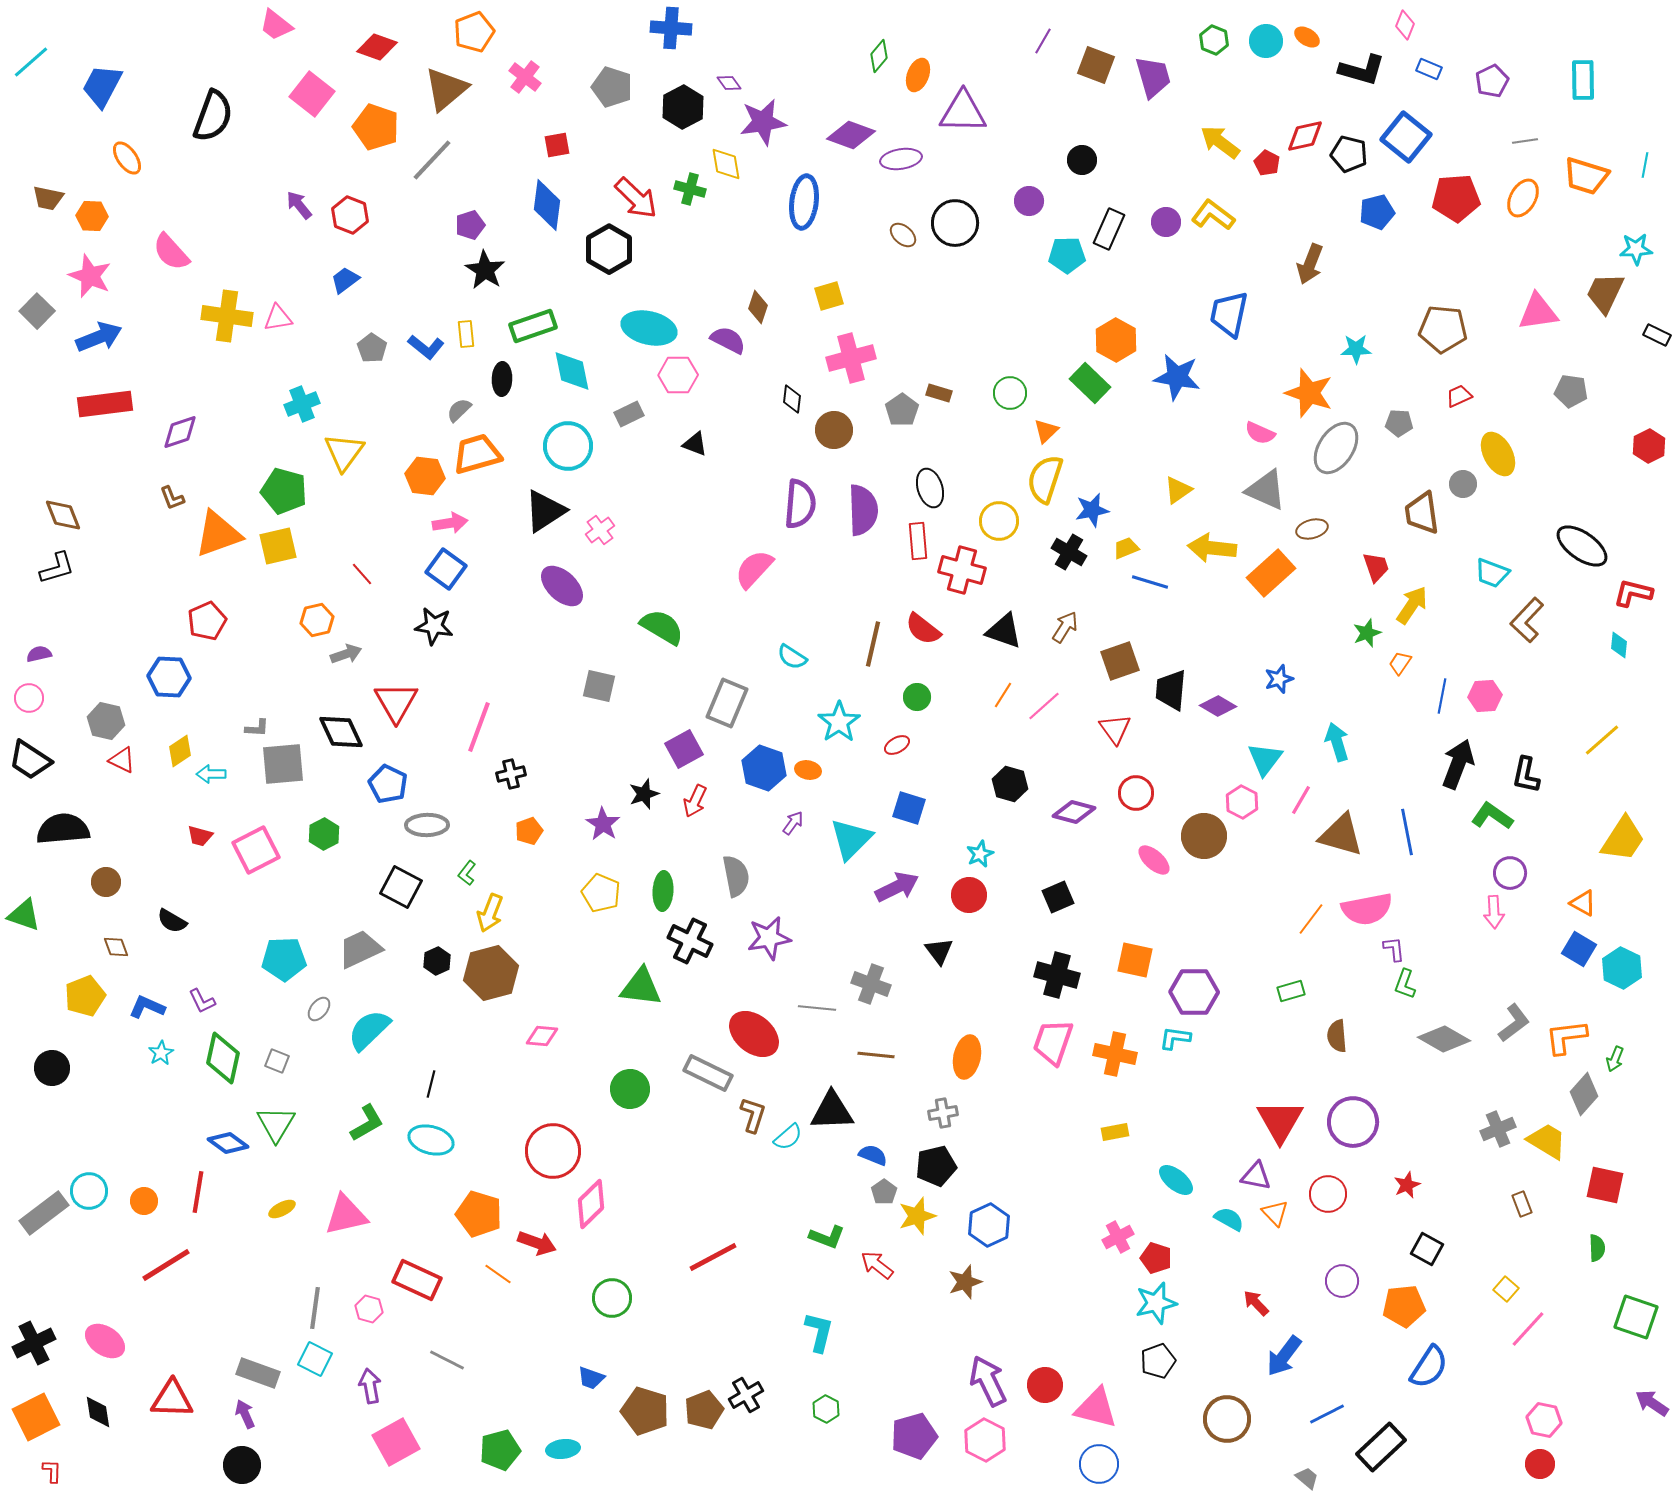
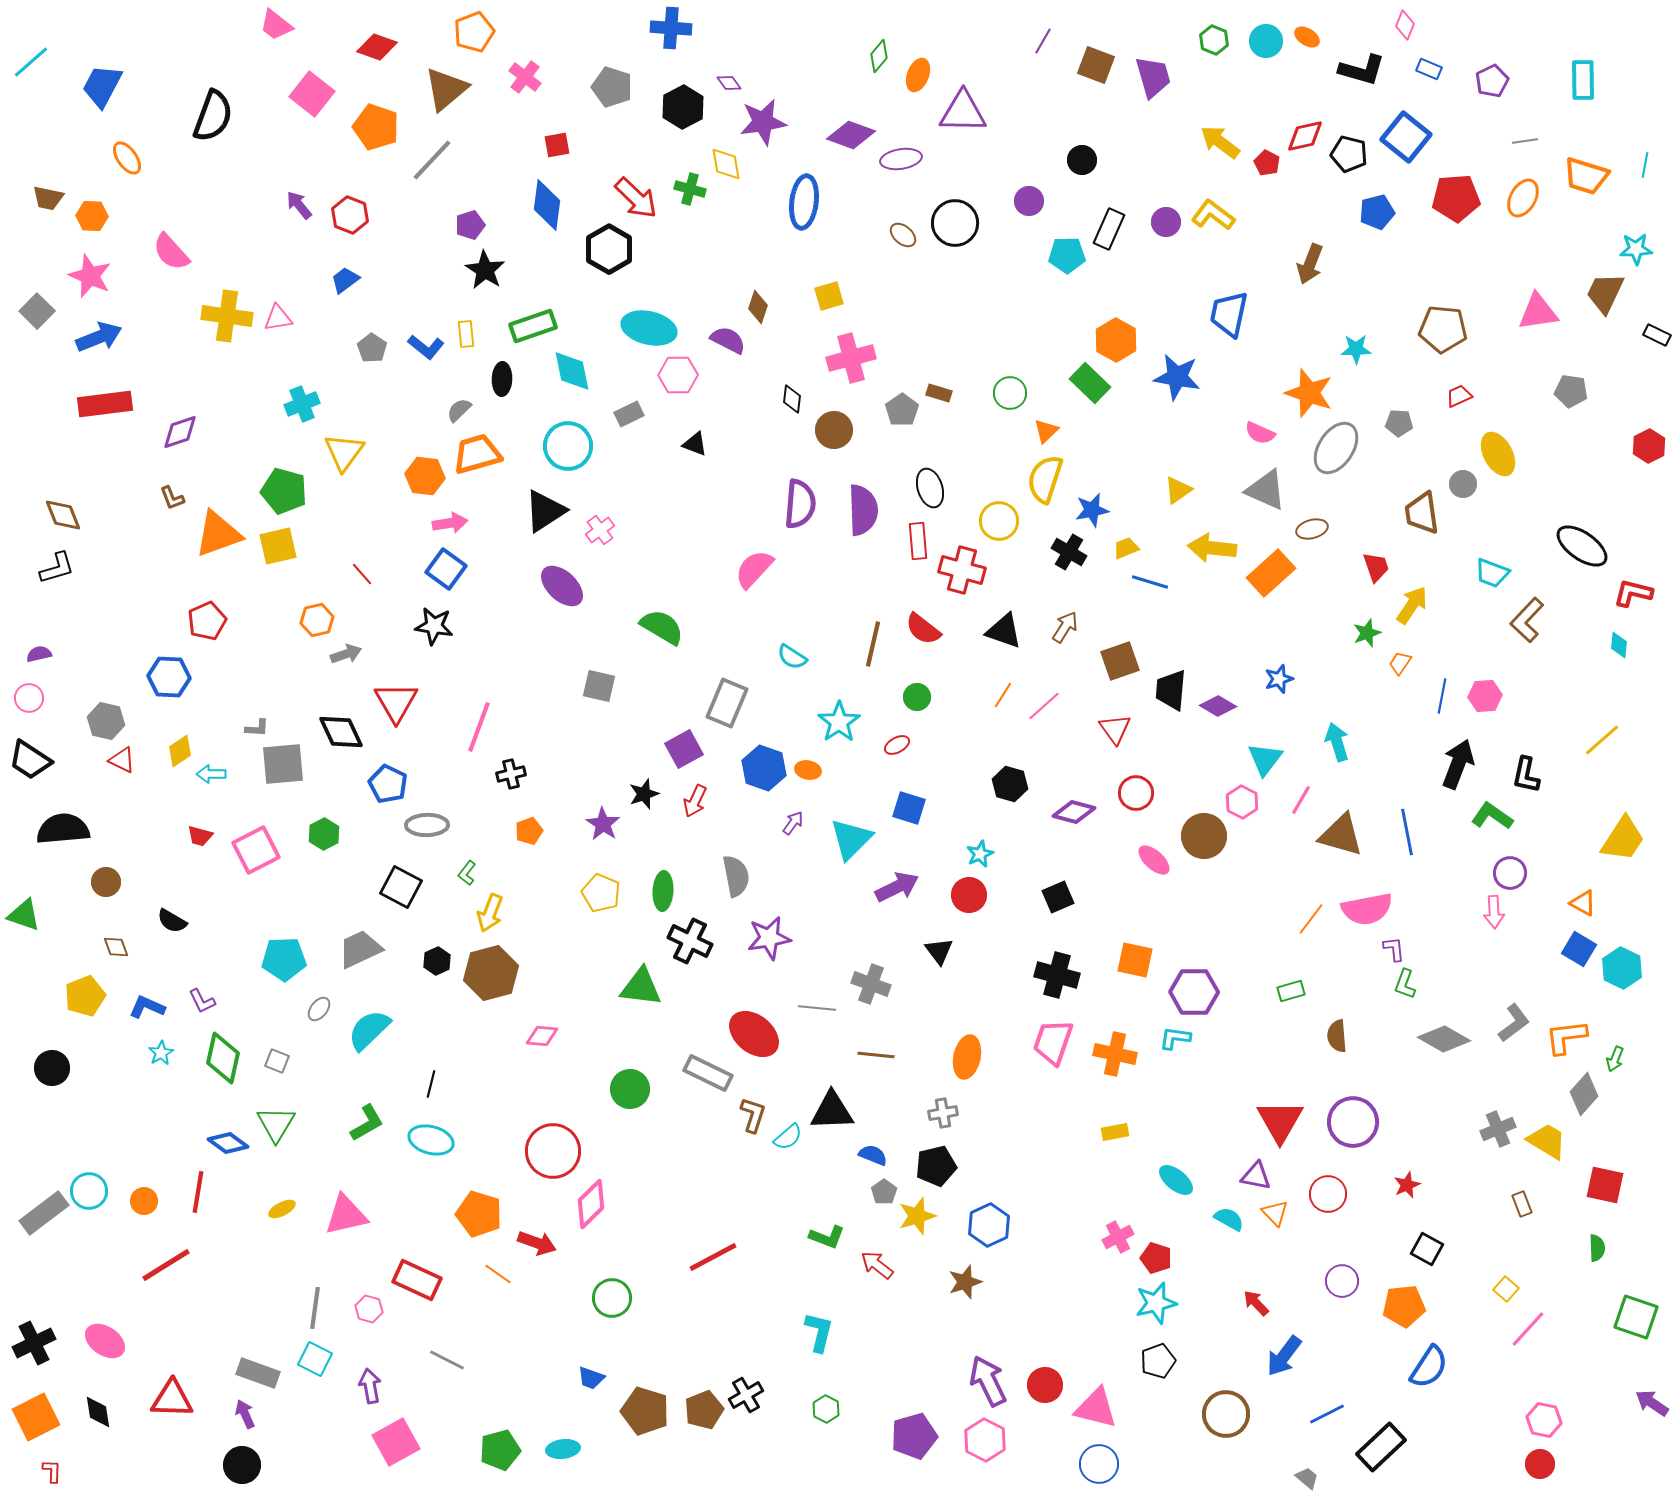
brown circle at (1227, 1419): moved 1 px left, 5 px up
